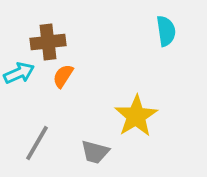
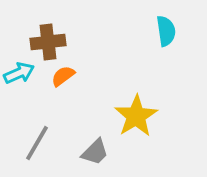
orange semicircle: rotated 20 degrees clockwise
gray trapezoid: rotated 60 degrees counterclockwise
